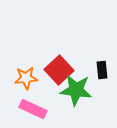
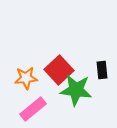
pink rectangle: rotated 64 degrees counterclockwise
